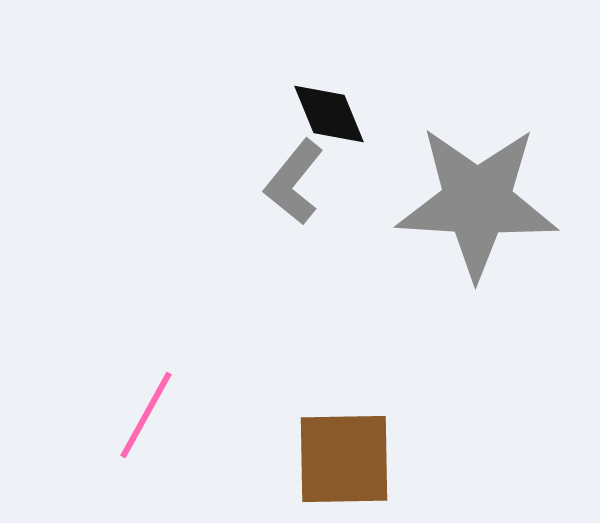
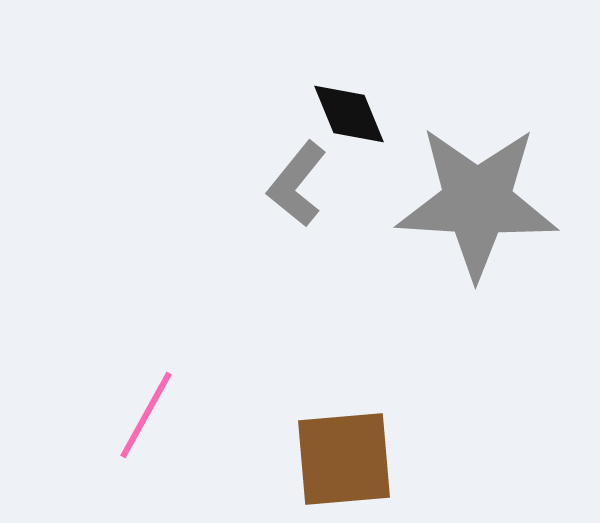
black diamond: moved 20 px right
gray L-shape: moved 3 px right, 2 px down
brown square: rotated 4 degrees counterclockwise
